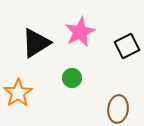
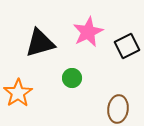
pink star: moved 8 px right
black triangle: moved 4 px right; rotated 16 degrees clockwise
